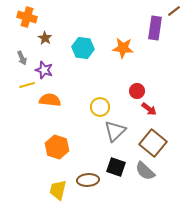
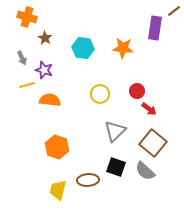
yellow circle: moved 13 px up
